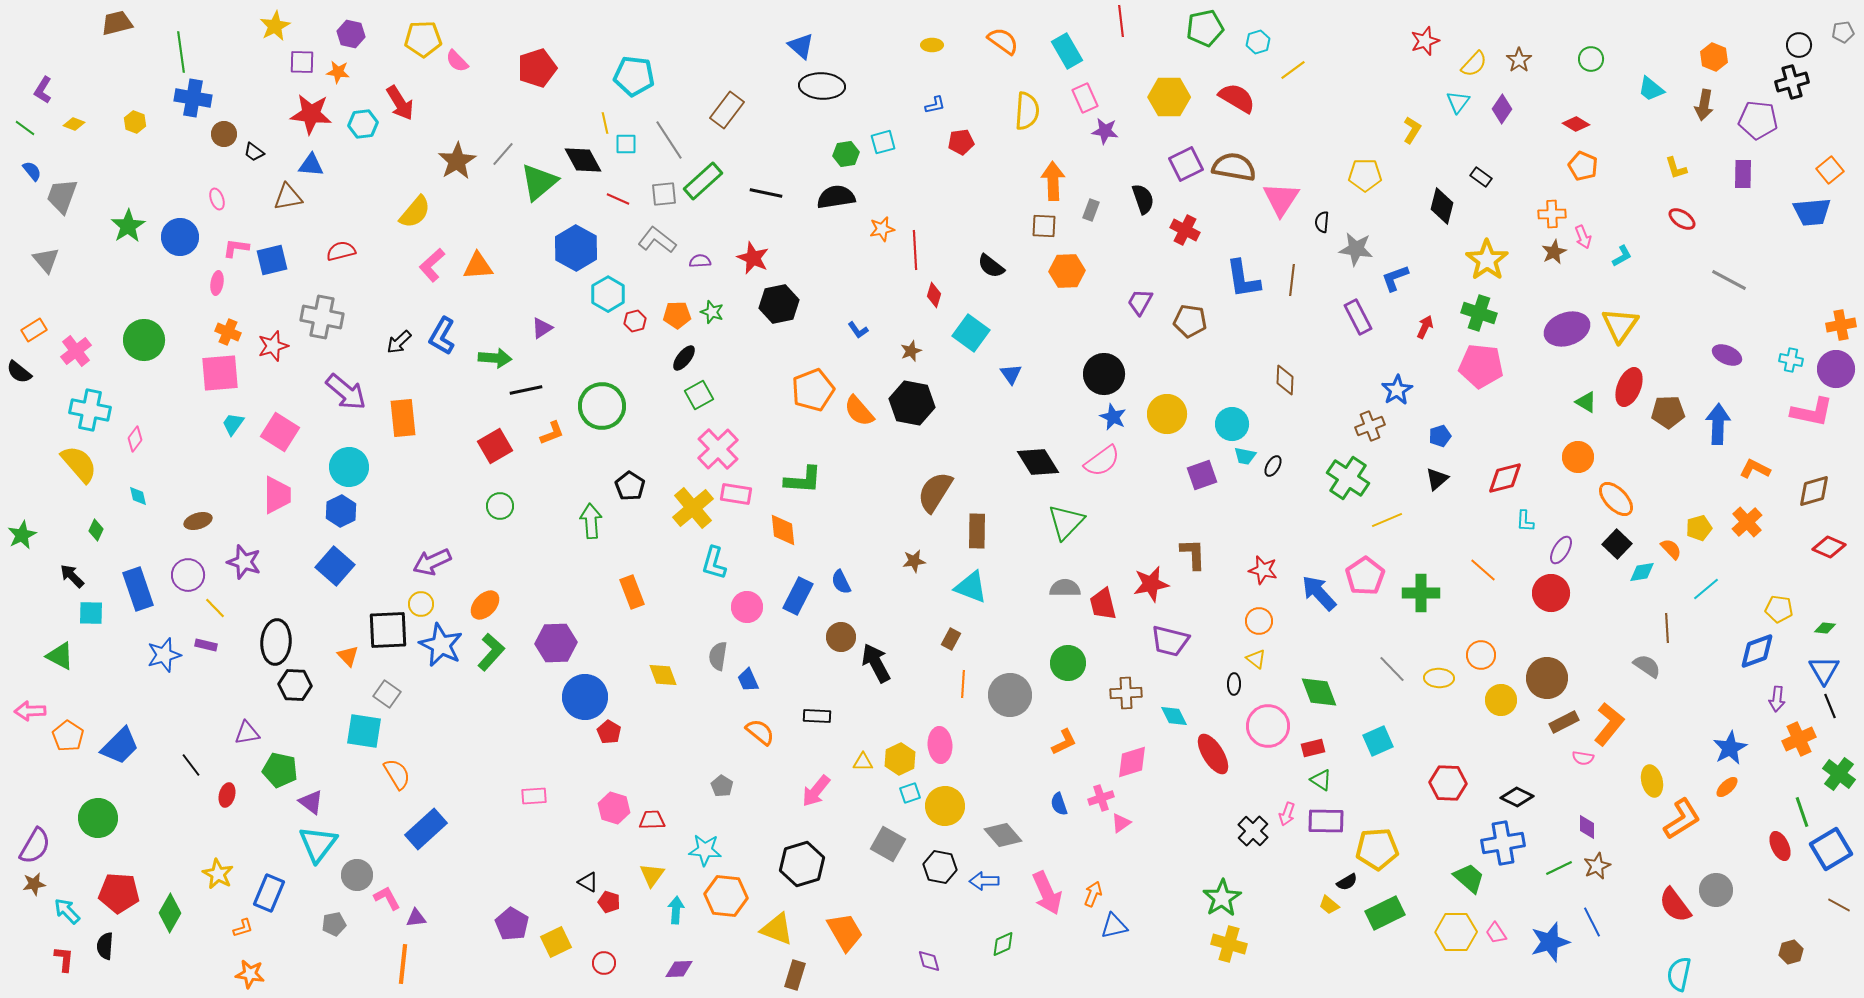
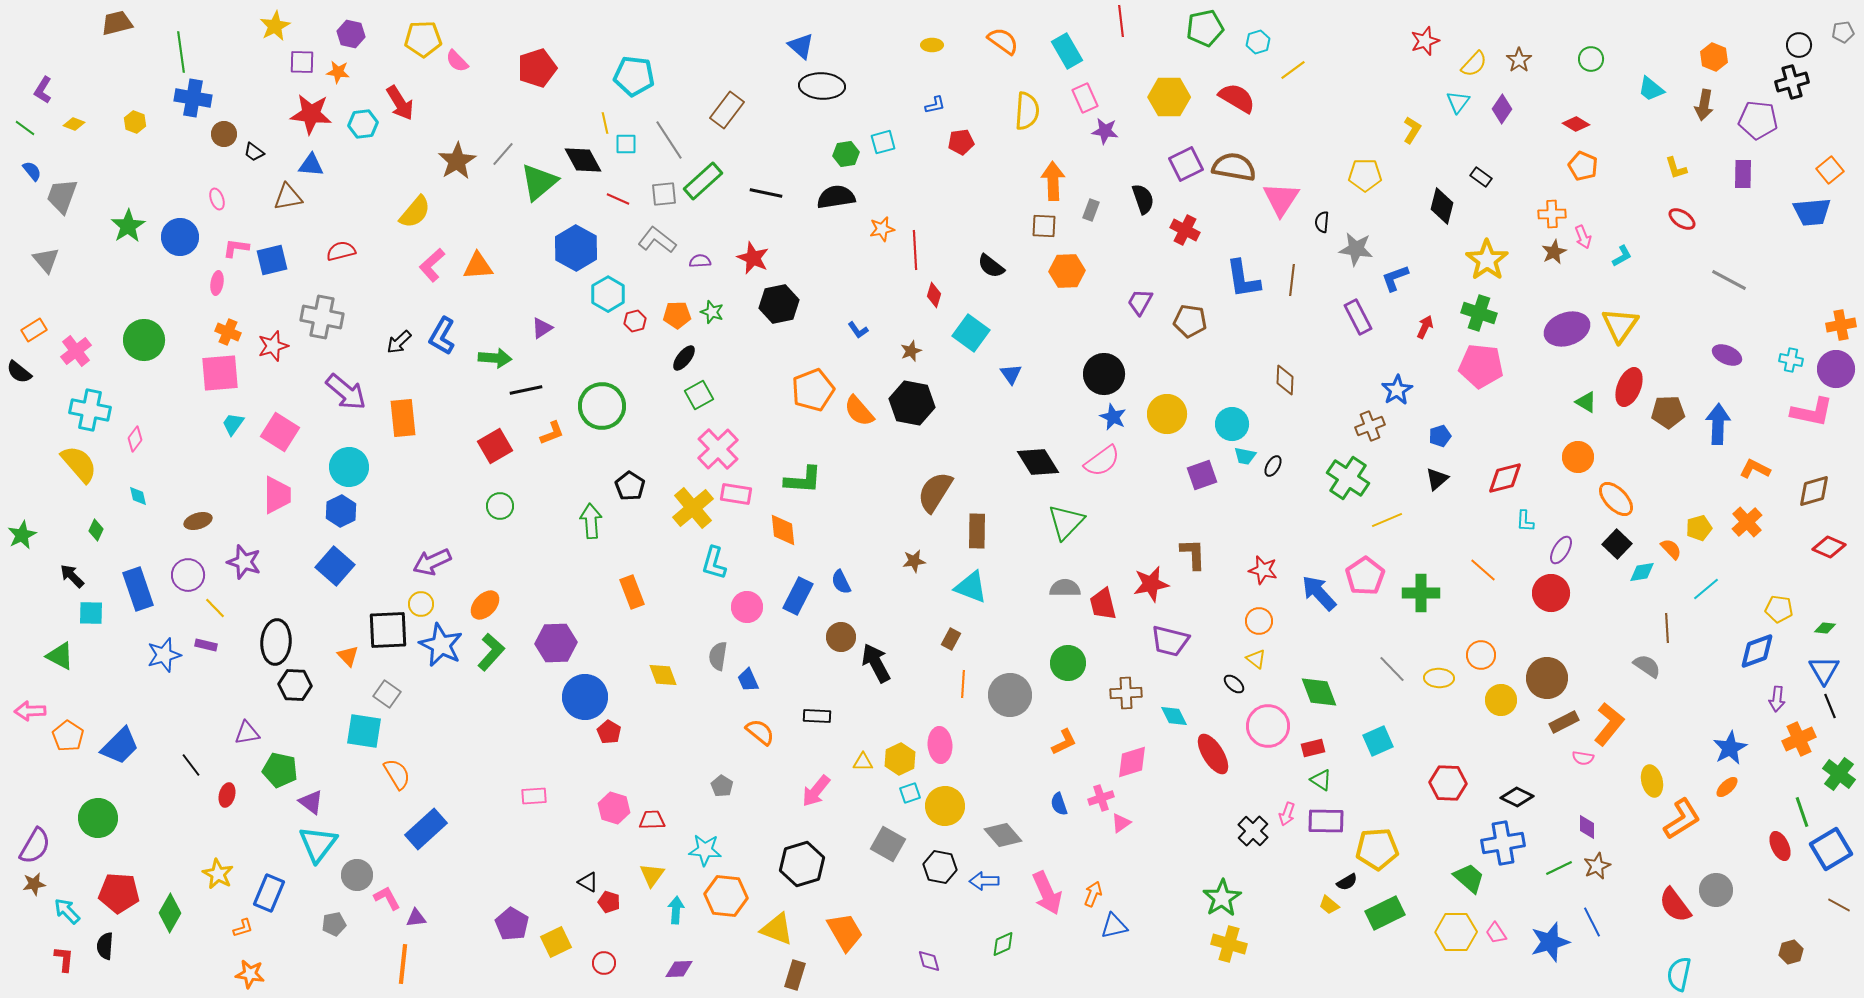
black ellipse at (1234, 684): rotated 50 degrees counterclockwise
